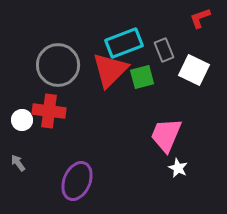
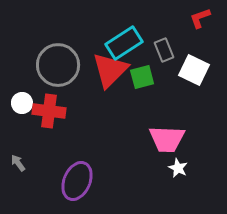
cyan rectangle: rotated 12 degrees counterclockwise
white circle: moved 17 px up
pink trapezoid: moved 1 px right, 4 px down; rotated 111 degrees counterclockwise
